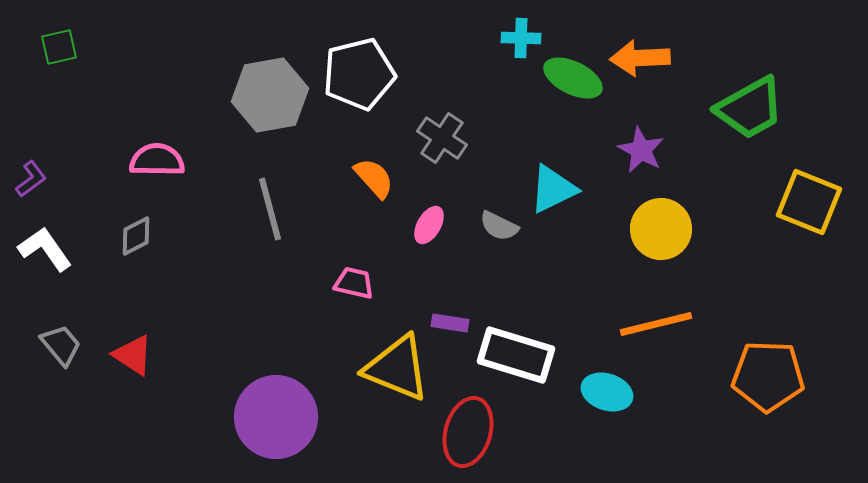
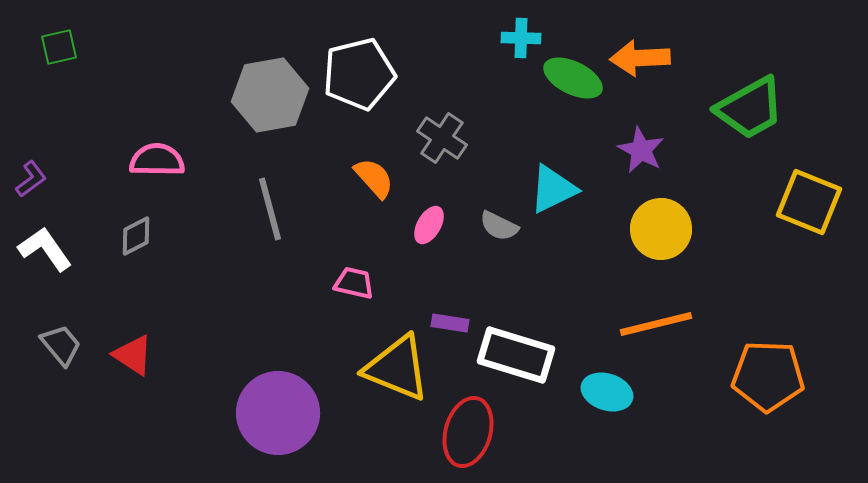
purple circle: moved 2 px right, 4 px up
